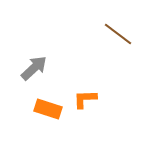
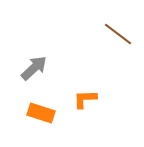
orange rectangle: moved 7 px left, 4 px down
